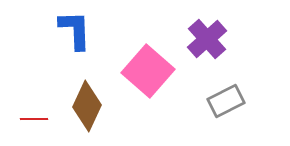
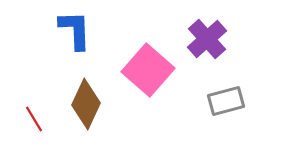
pink square: moved 1 px up
gray rectangle: rotated 12 degrees clockwise
brown diamond: moved 1 px left, 2 px up
red line: rotated 60 degrees clockwise
